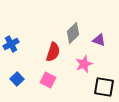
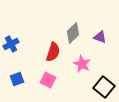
purple triangle: moved 1 px right, 3 px up
pink star: moved 2 px left; rotated 24 degrees counterclockwise
blue square: rotated 24 degrees clockwise
black square: rotated 30 degrees clockwise
